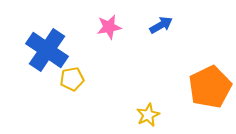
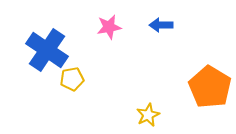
blue arrow: rotated 150 degrees counterclockwise
orange pentagon: rotated 15 degrees counterclockwise
